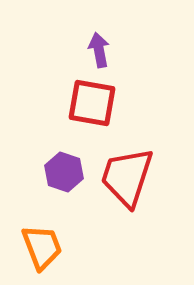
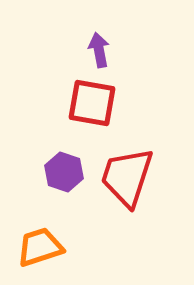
orange trapezoid: moved 2 px left; rotated 87 degrees counterclockwise
